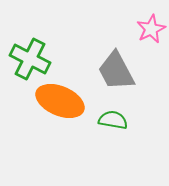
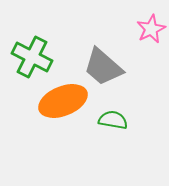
green cross: moved 2 px right, 2 px up
gray trapezoid: moved 13 px left, 4 px up; rotated 21 degrees counterclockwise
orange ellipse: moved 3 px right; rotated 45 degrees counterclockwise
